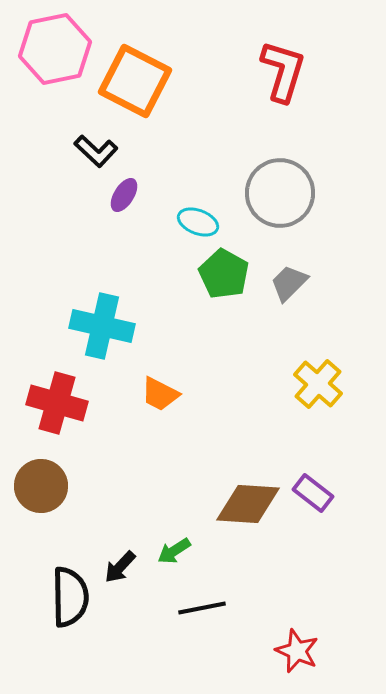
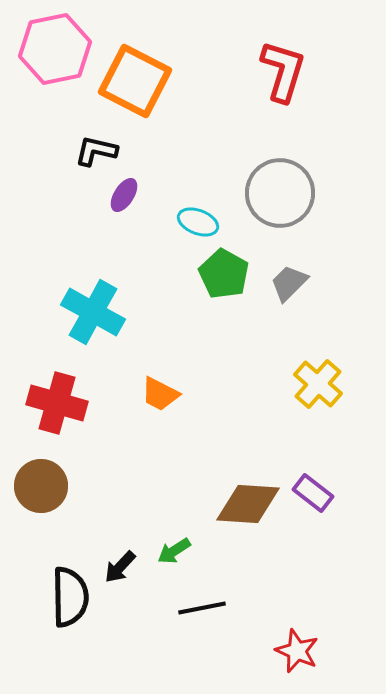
black L-shape: rotated 150 degrees clockwise
cyan cross: moved 9 px left, 14 px up; rotated 16 degrees clockwise
